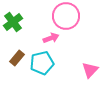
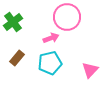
pink circle: moved 1 px right, 1 px down
cyan pentagon: moved 8 px right
